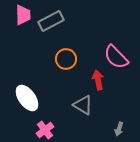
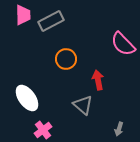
pink semicircle: moved 7 px right, 13 px up
gray triangle: rotated 10 degrees clockwise
pink cross: moved 2 px left
